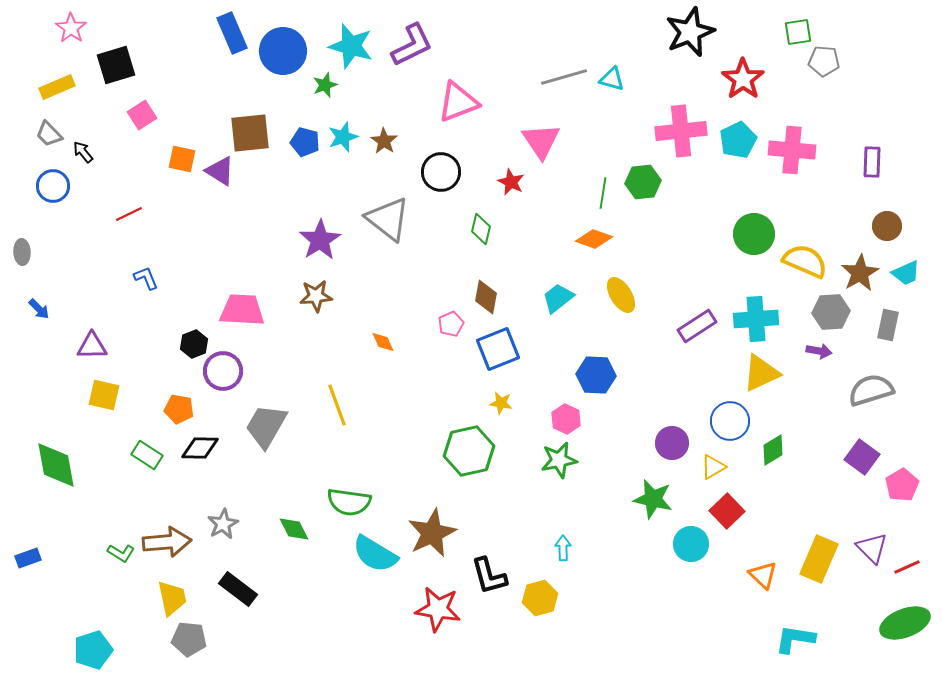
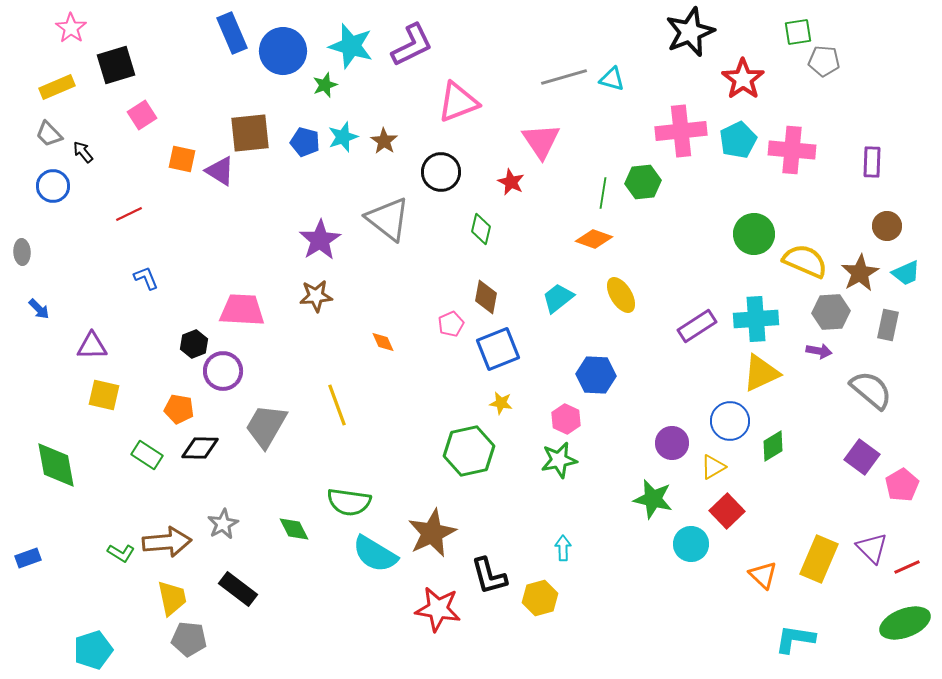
gray semicircle at (871, 390): rotated 57 degrees clockwise
green diamond at (773, 450): moved 4 px up
